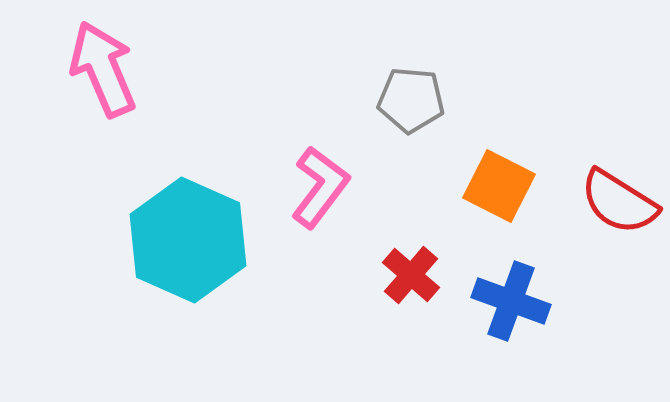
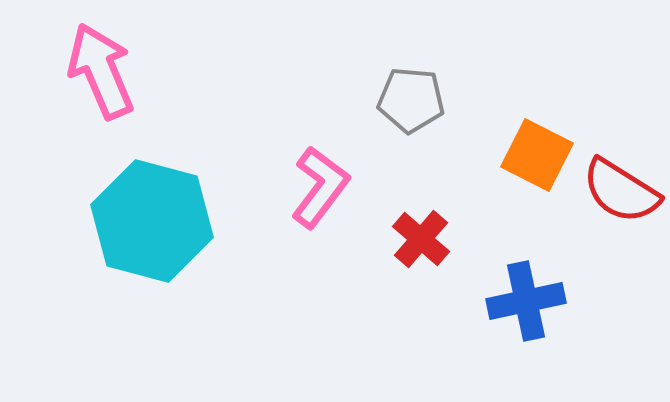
pink arrow: moved 2 px left, 2 px down
orange square: moved 38 px right, 31 px up
red semicircle: moved 2 px right, 11 px up
cyan hexagon: moved 36 px left, 19 px up; rotated 9 degrees counterclockwise
red cross: moved 10 px right, 36 px up
blue cross: moved 15 px right; rotated 32 degrees counterclockwise
